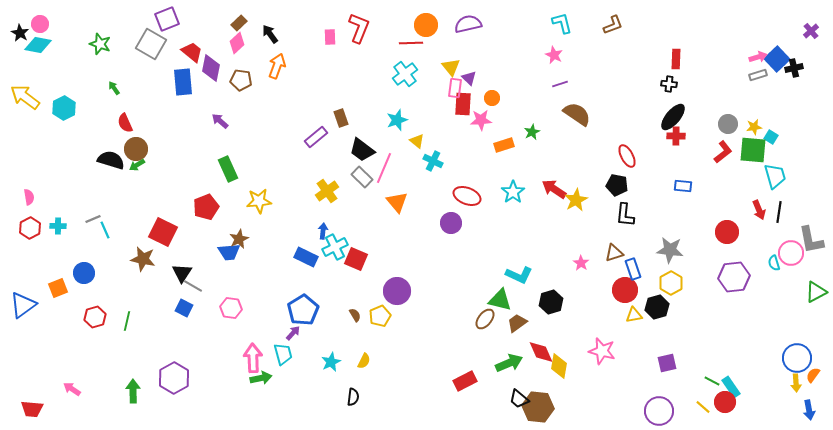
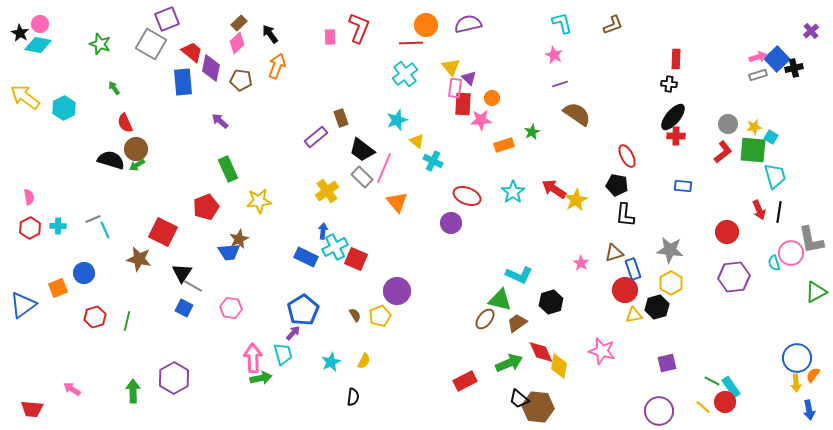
brown star at (143, 259): moved 4 px left
